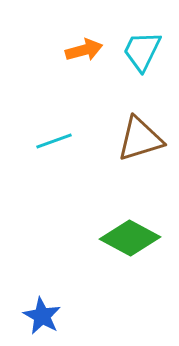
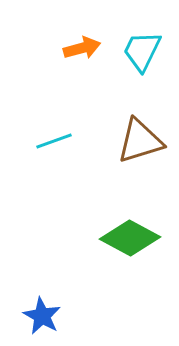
orange arrow: moved 2 px left, 2 px up
brown triangle: moved 2 px down
